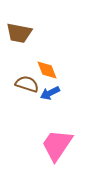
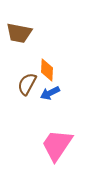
orange diamond: rotated 25 degrees clockwise
brown semicircle: rotated 80 degrees counterclockwise
